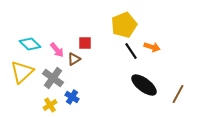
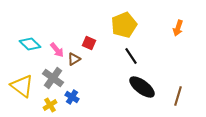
red square: moved 4 px right; rotated 24 degrees clockwise
orange arrow: moved 26 px right, 19 px up; rotated 91 degrees clockwise
black line: moved 5 px down
yellow triangle: moved 14 px down; rotated 40 degrees counterclockwise
black ellipse: moved 2 px left, 2 px down
brown line: moved 2 px down; rotated 12 degrees counterclockwise
